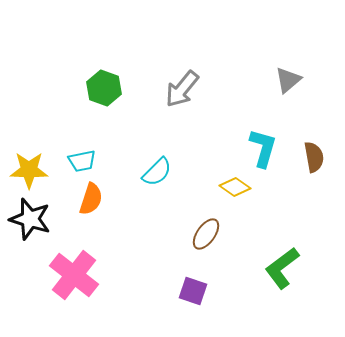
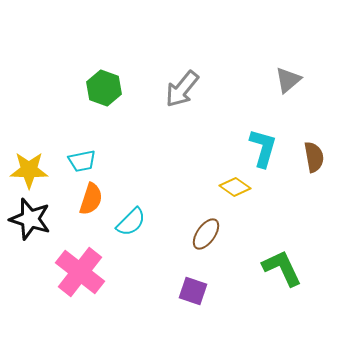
cyan semicircle: moved 26 px left, 50 px down
green L-shape: rotated 102 degrees clockwise
pink cross: moved 6 px right, 3 px up
